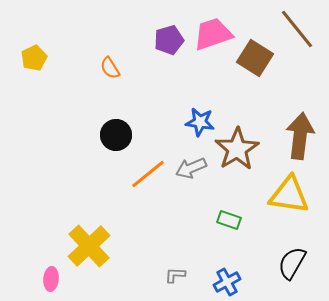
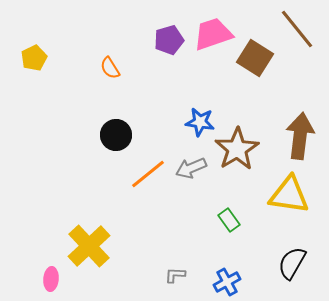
green rectangle: rotated 35 degrees clockwise
